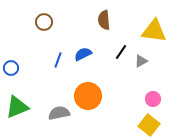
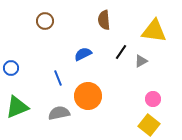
brown circle: moved 1 px right, 1 px up
blue line: moved 18 px down; rotated 42 degrees counterclockwise
